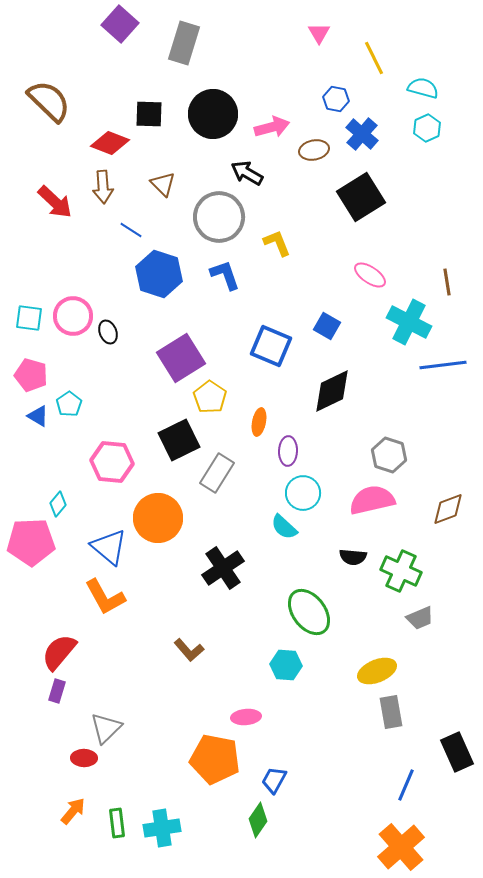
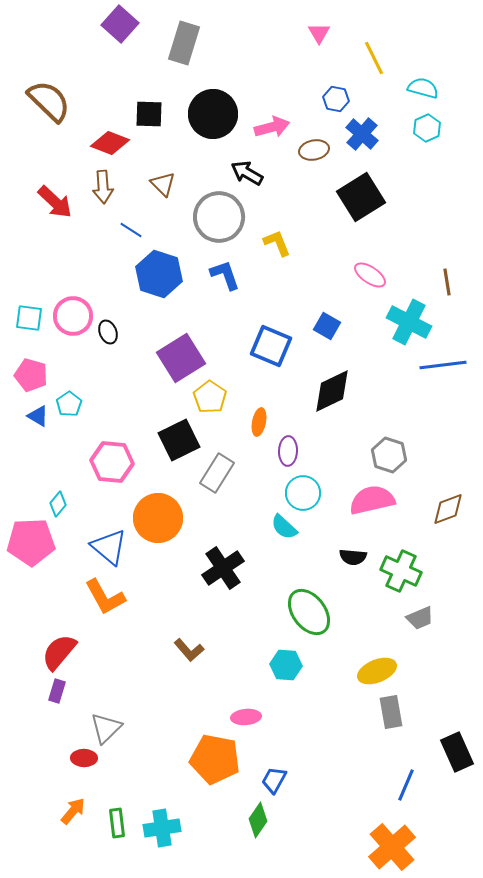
orange cross at (401, 847): moved 9 px left
